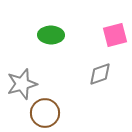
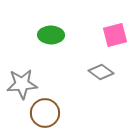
gray diamond: moved 1 px right, 2 px up; rotated 55 degrees clockwise
gray star: rotated 12 degrees clockwise
